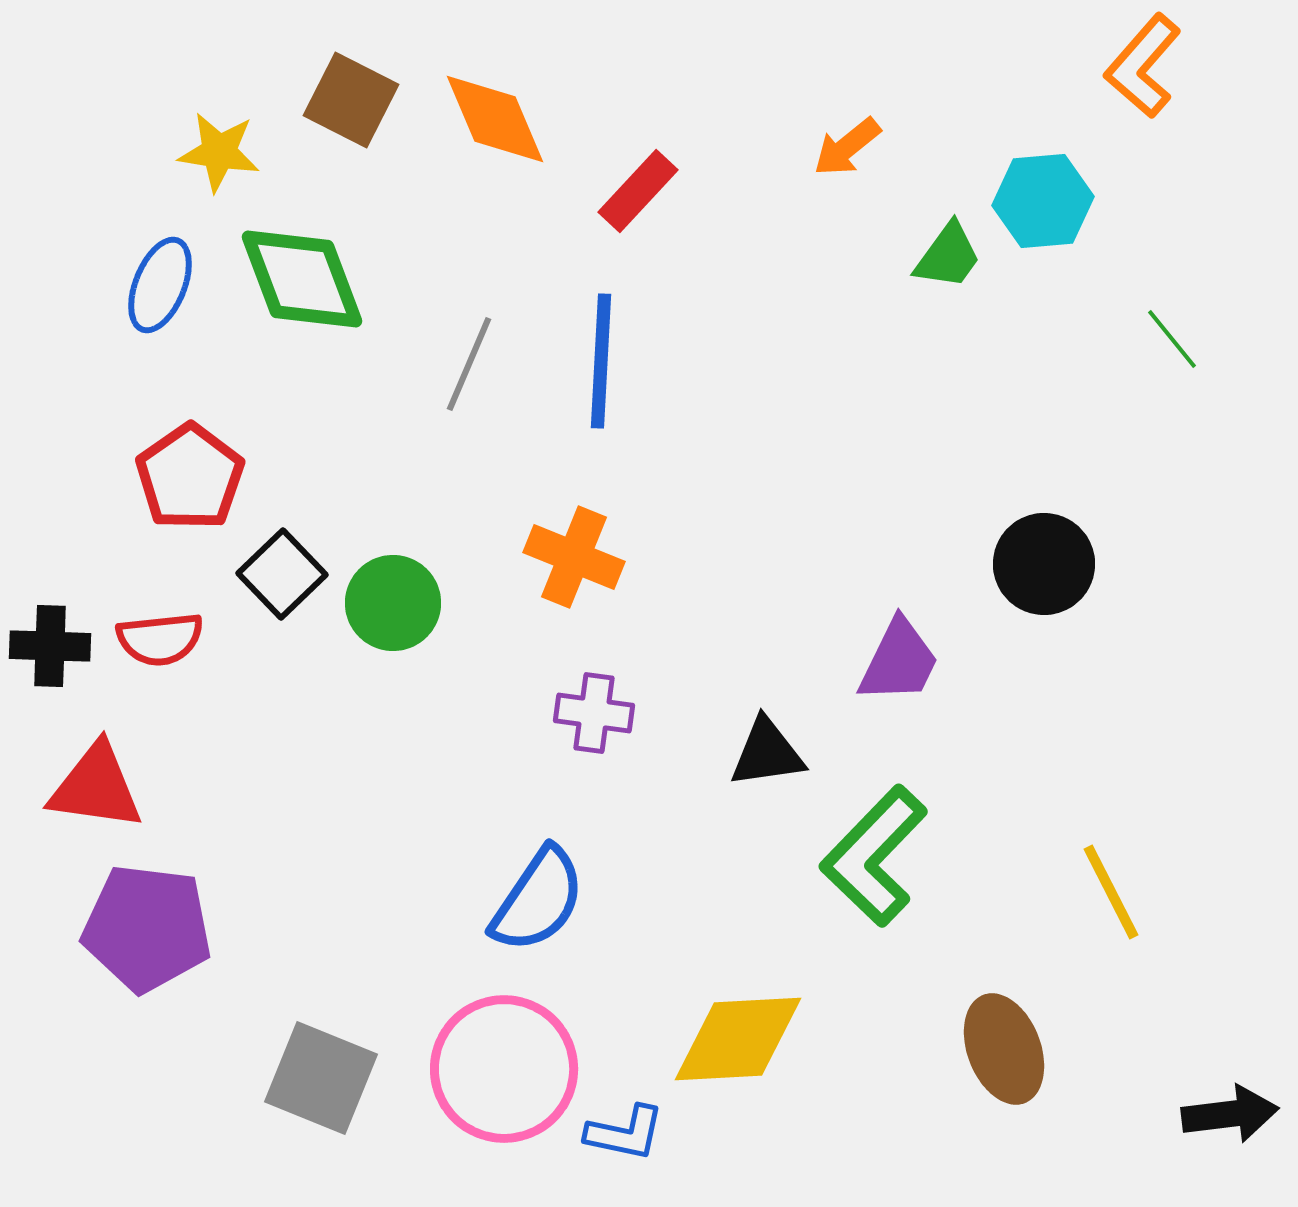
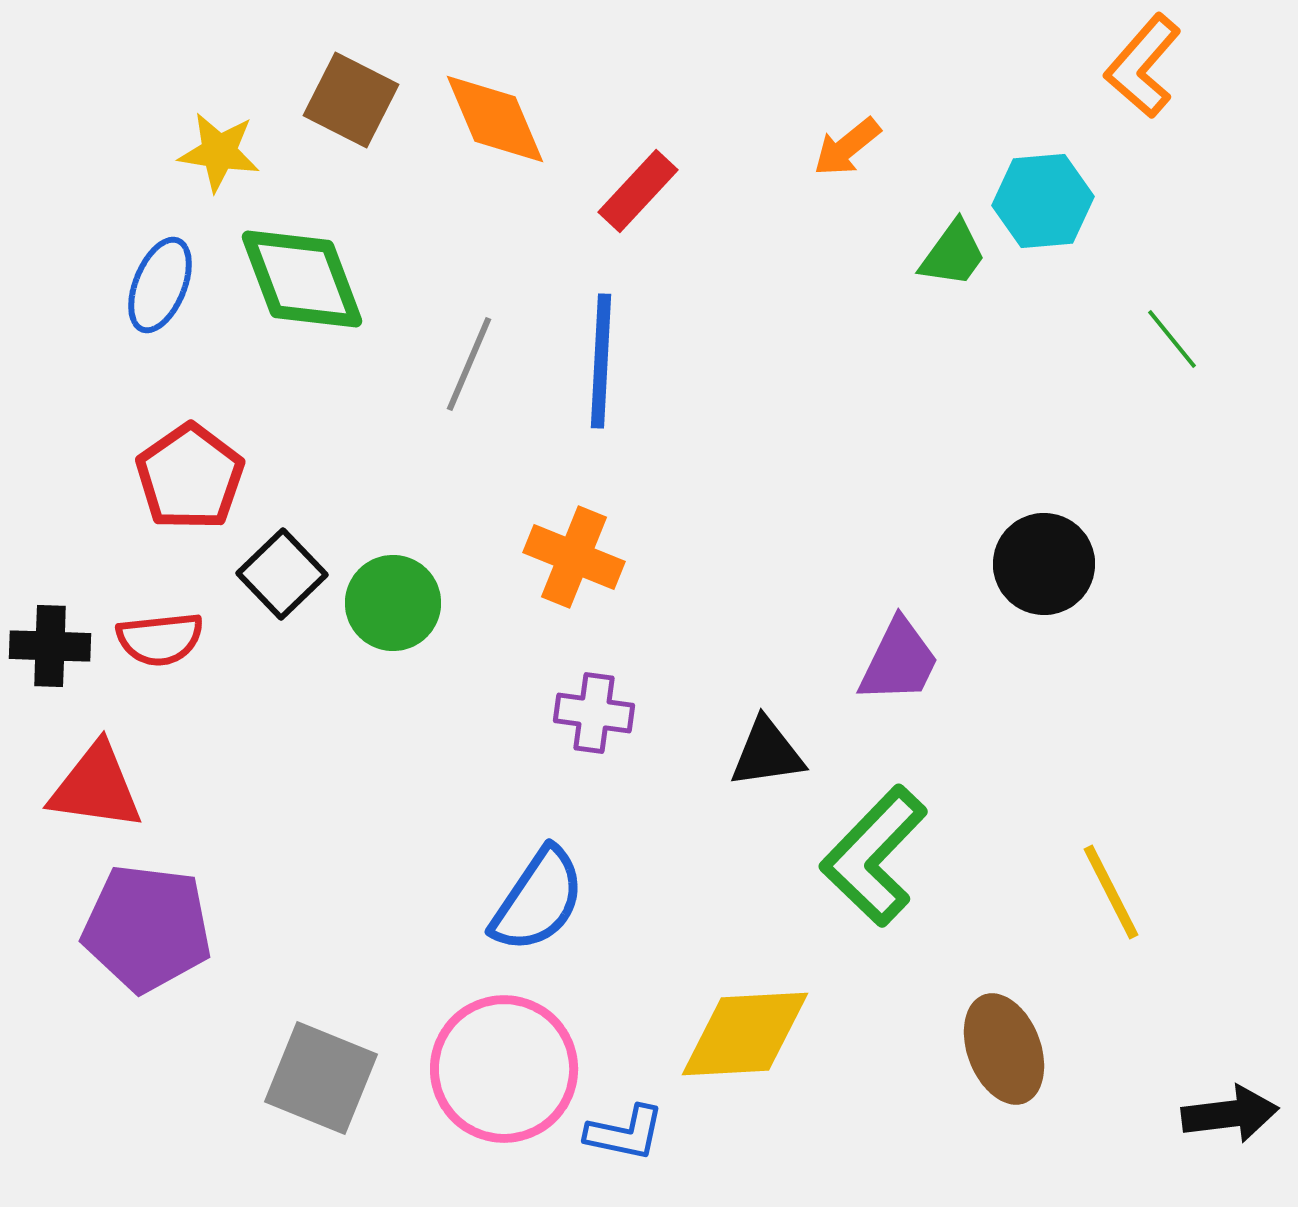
green trapezoid: moved 5 px right, 2 px up
yellow diamond: moved 7 px right, 5 px up
